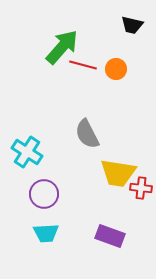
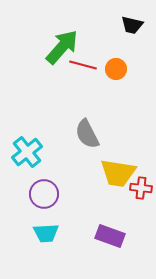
cyan cross: rotated 20 degrees clockwise
